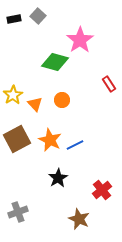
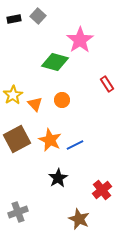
red rectangle: moved 2 px left
